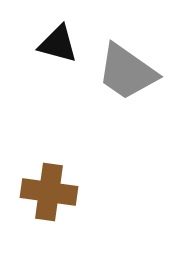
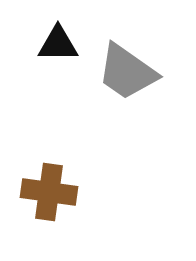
black triangle: rotated 15 degrees counterclockwise
